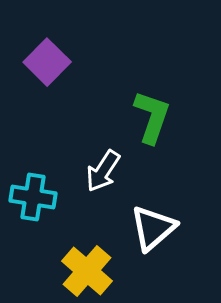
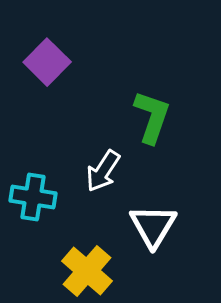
white triangle: moved 2 px up; rotated 18 degrees counterclockwise
